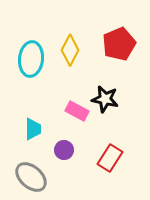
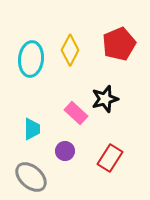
black star: rotated 28 degrees counterclockwise
pink rectangle: moved 1 px left, 2 px down; rotated 15 degrees clockwise
cyan trapezoid: moved 1 px left
purple circle: moved 1 px right, 1 px down
